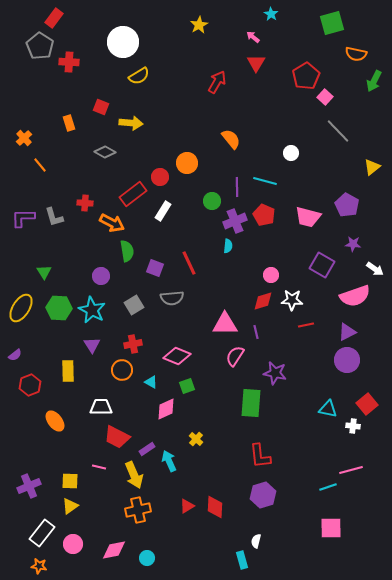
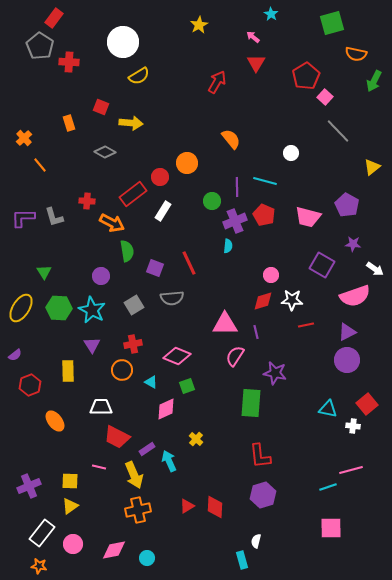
red cross at (85, 203): moved 2 px right, 2 px up
